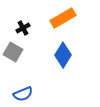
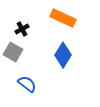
orange rectangle: rotated 55 degrees clockwise
black cross: moved 1 px left, 1 px down
blue semicircle: moved 4 px right, 10 px up; rotated 120 degrees counterclockwise
